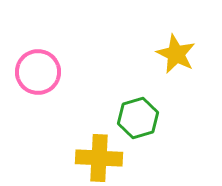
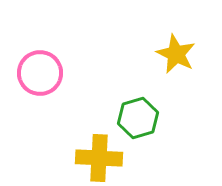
pink circle: moved 2 px right, 1 px down
